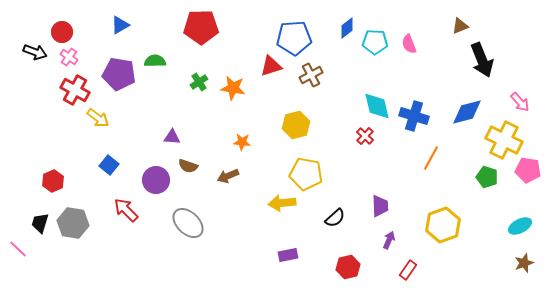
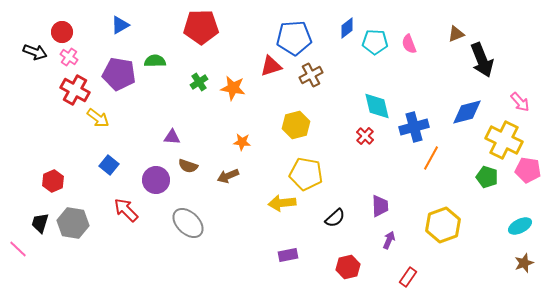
brown triangle at (460, 26): moved 4 px left, 8 px down
blue cross at (414, 116): moved 11 px down; rotated 32 degrees counterclockwise
red rectangle at (408, 270): moved 7 px down
